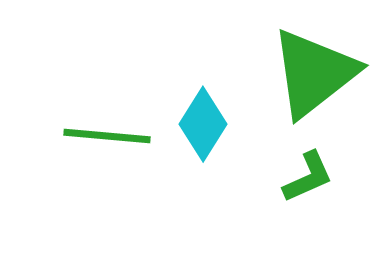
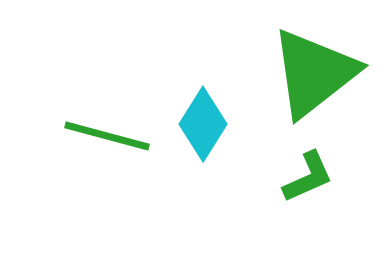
green line: rotated 10 degrees clockwise
